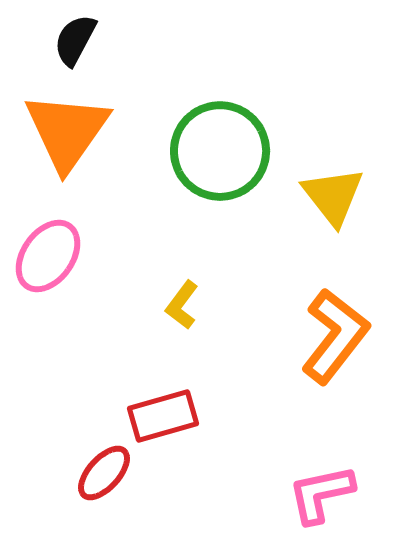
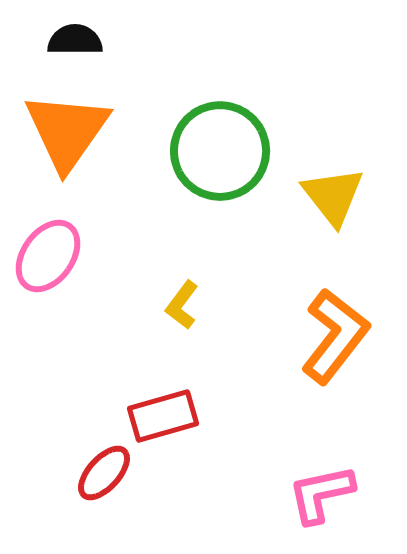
black semicircle: rotated 62 degrees clockwise
